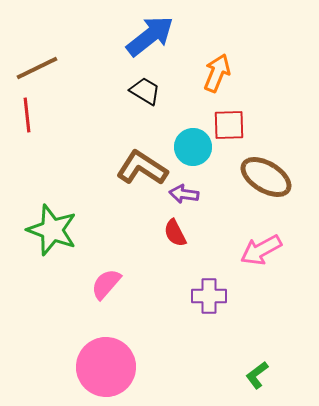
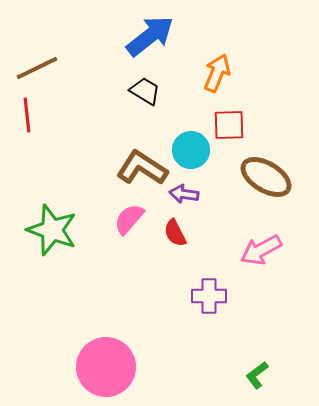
cyan circle: moved 2 px left, 3 px down
pink semicircle: moved 23 px right, 65 px up
